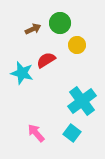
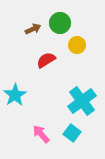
cyan star: moved 7 px left, 22 px down; rotated 25 degrees clockwise
pink arrow: moved 5 px right, 1 px down
